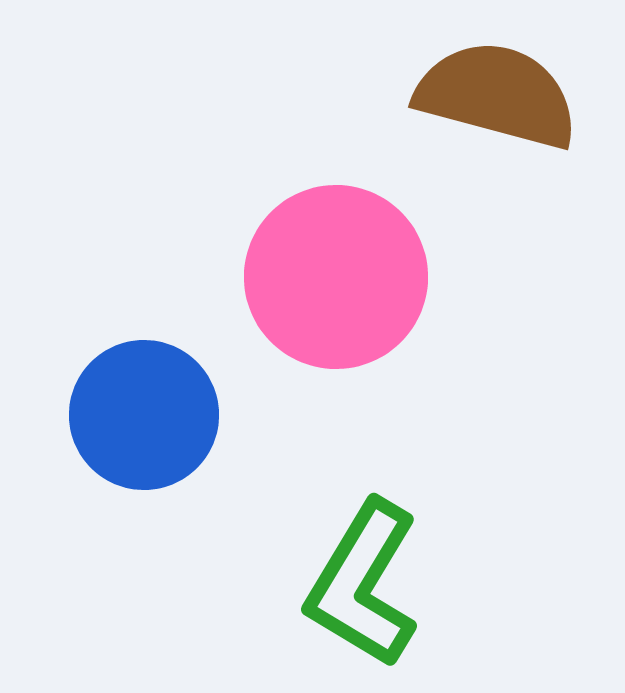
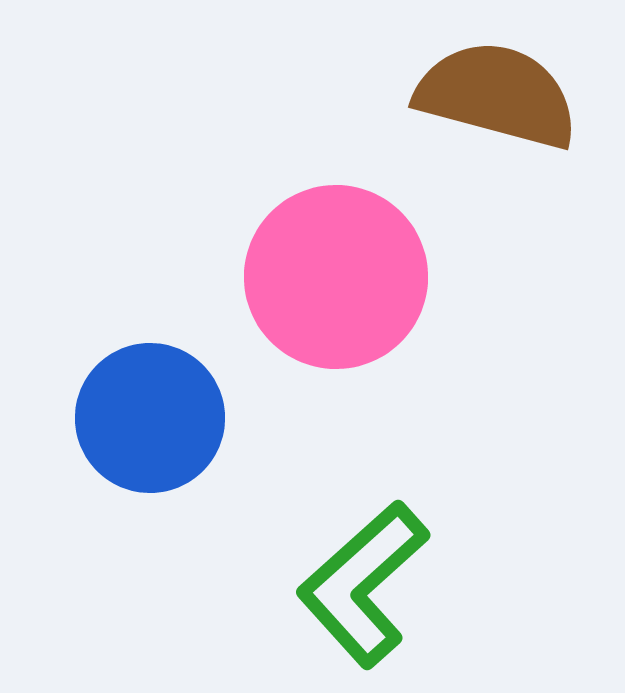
blue circle: moved 6 px right, 3 px down
green L-shape: rotated 17 degrees clockwise
